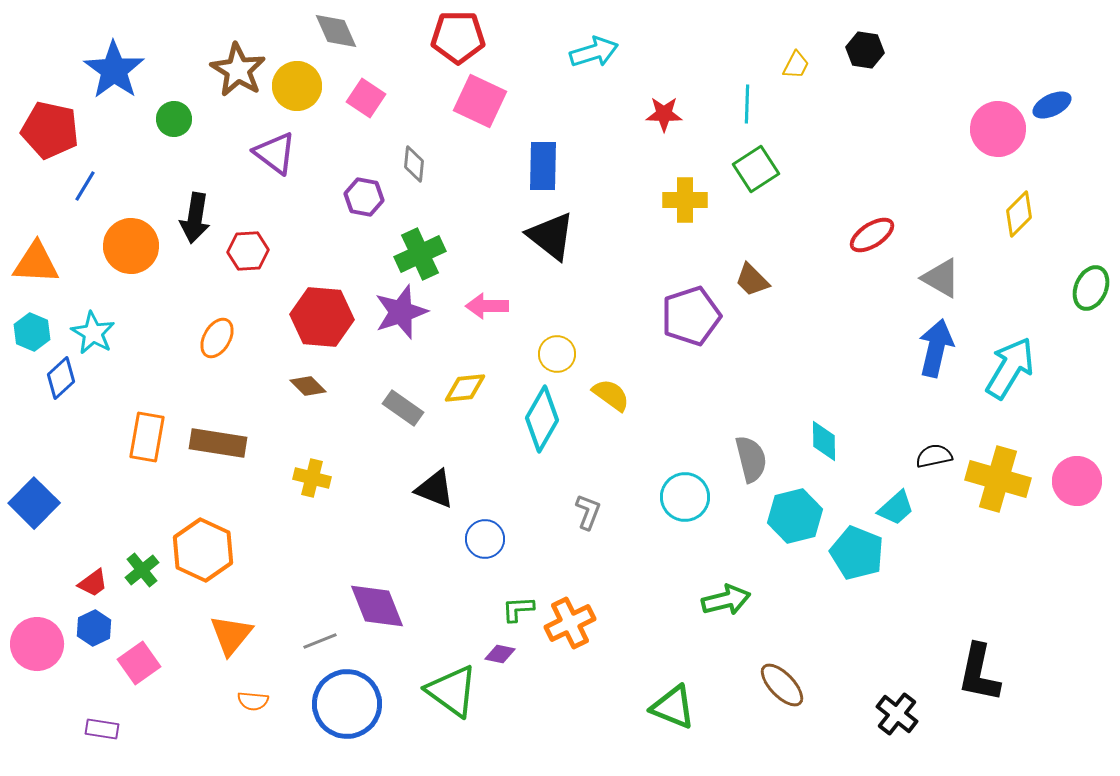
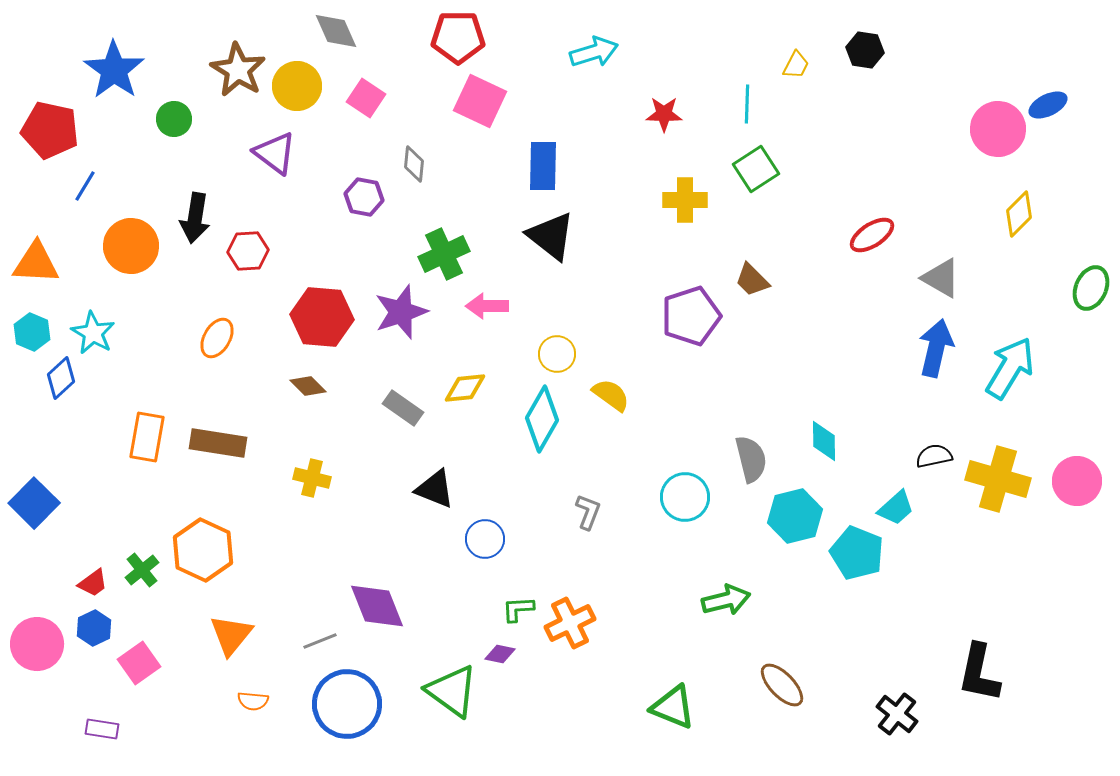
blue ellipse at (1052, 105): moved 4 px left
green cross at (420, 254): moved 24 px right
